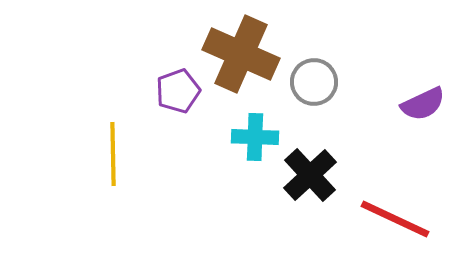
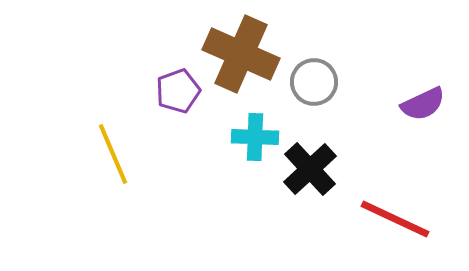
yellow line: rotated 22 degrees counterclockwise
black cross: moved 6 px up
